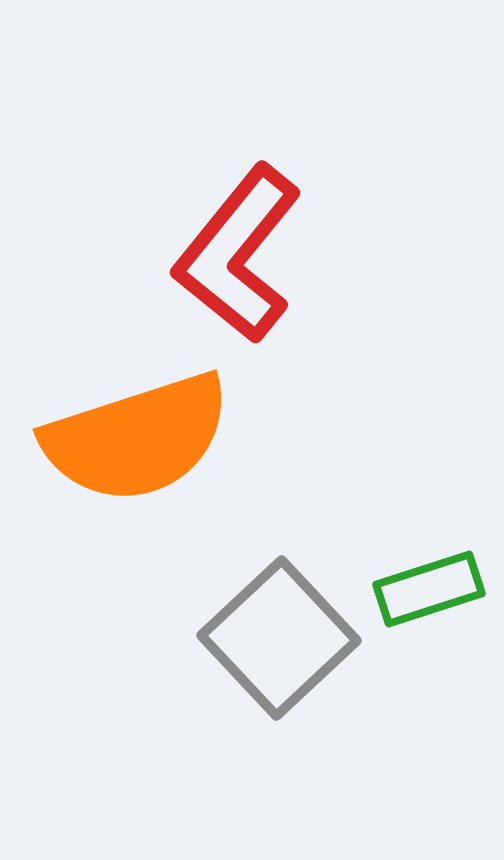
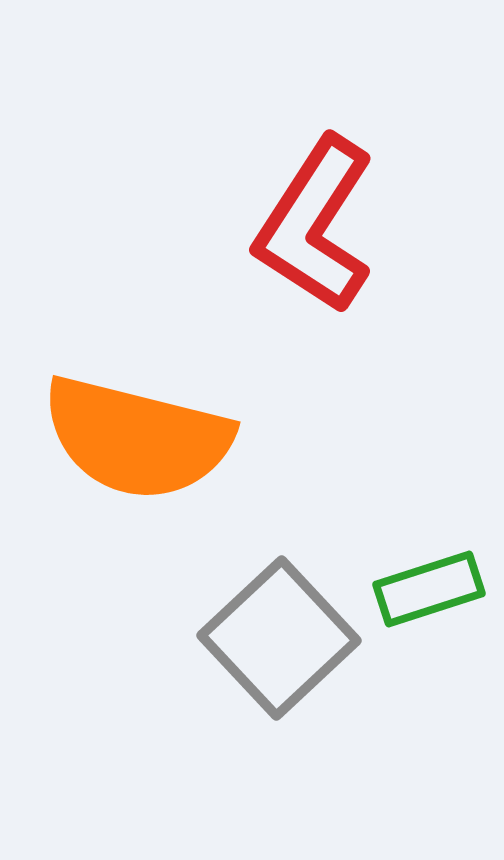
red L-shape: moved 77 px right, 29 px up; rotated 6 degrees counterclockwise
orange semicircle: rotated 32 degrees clockwise
